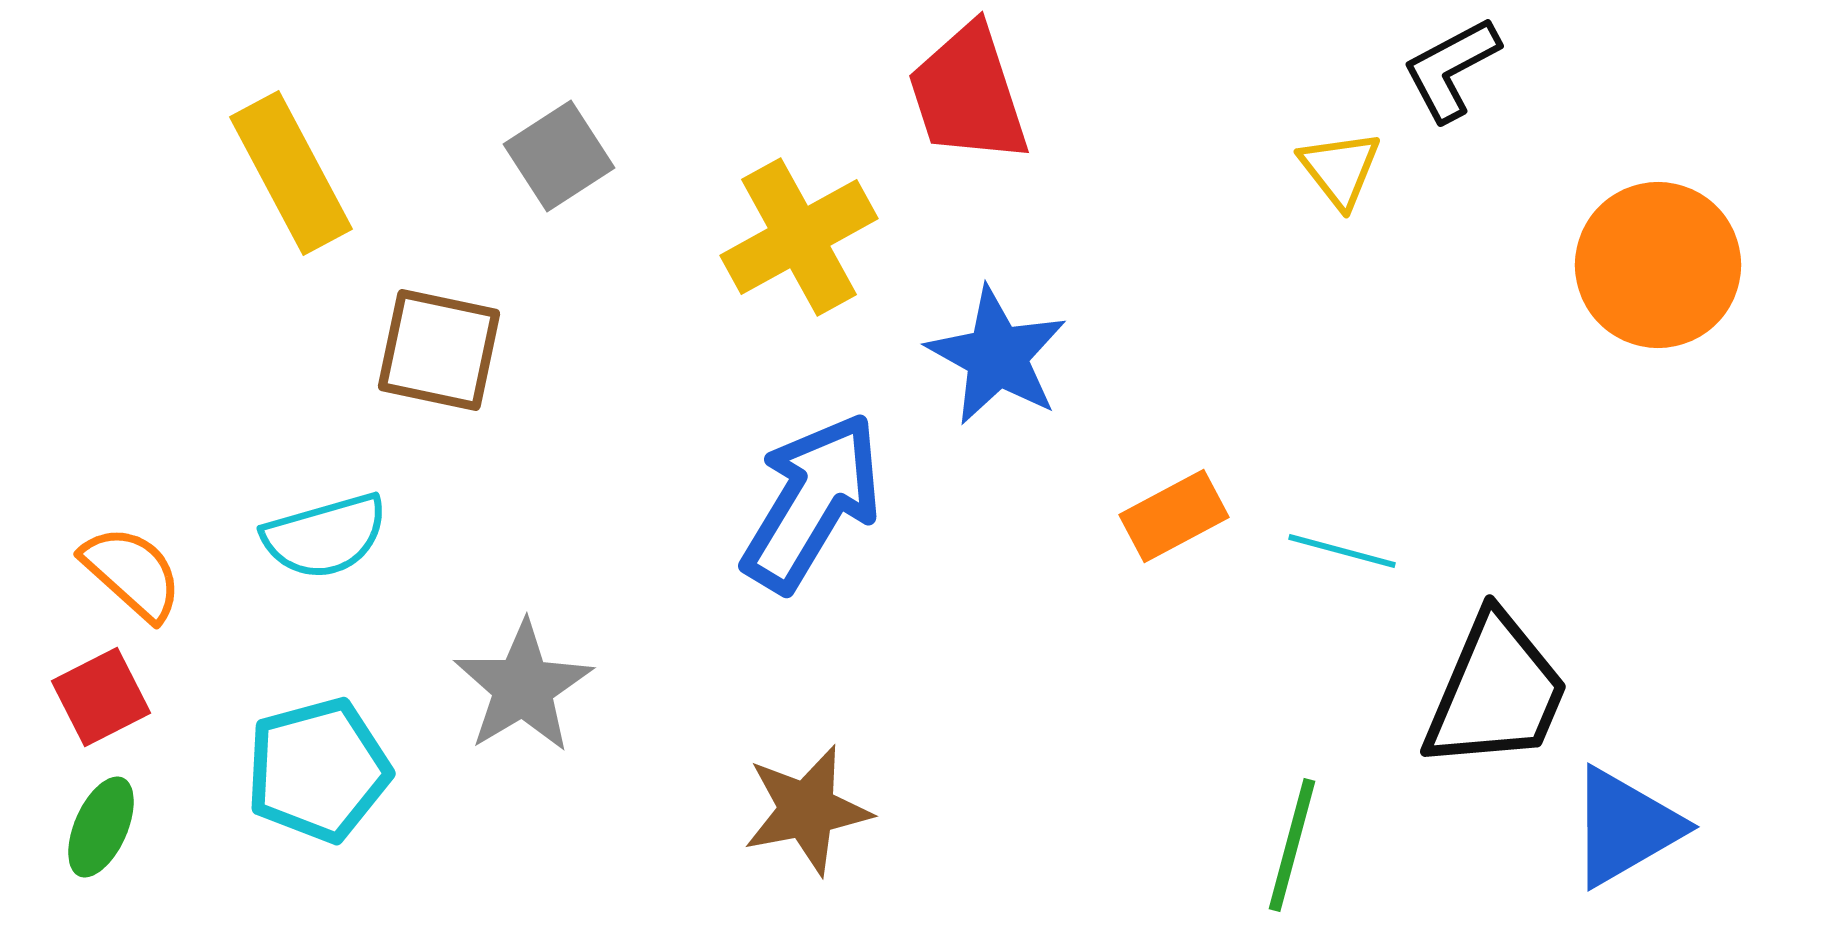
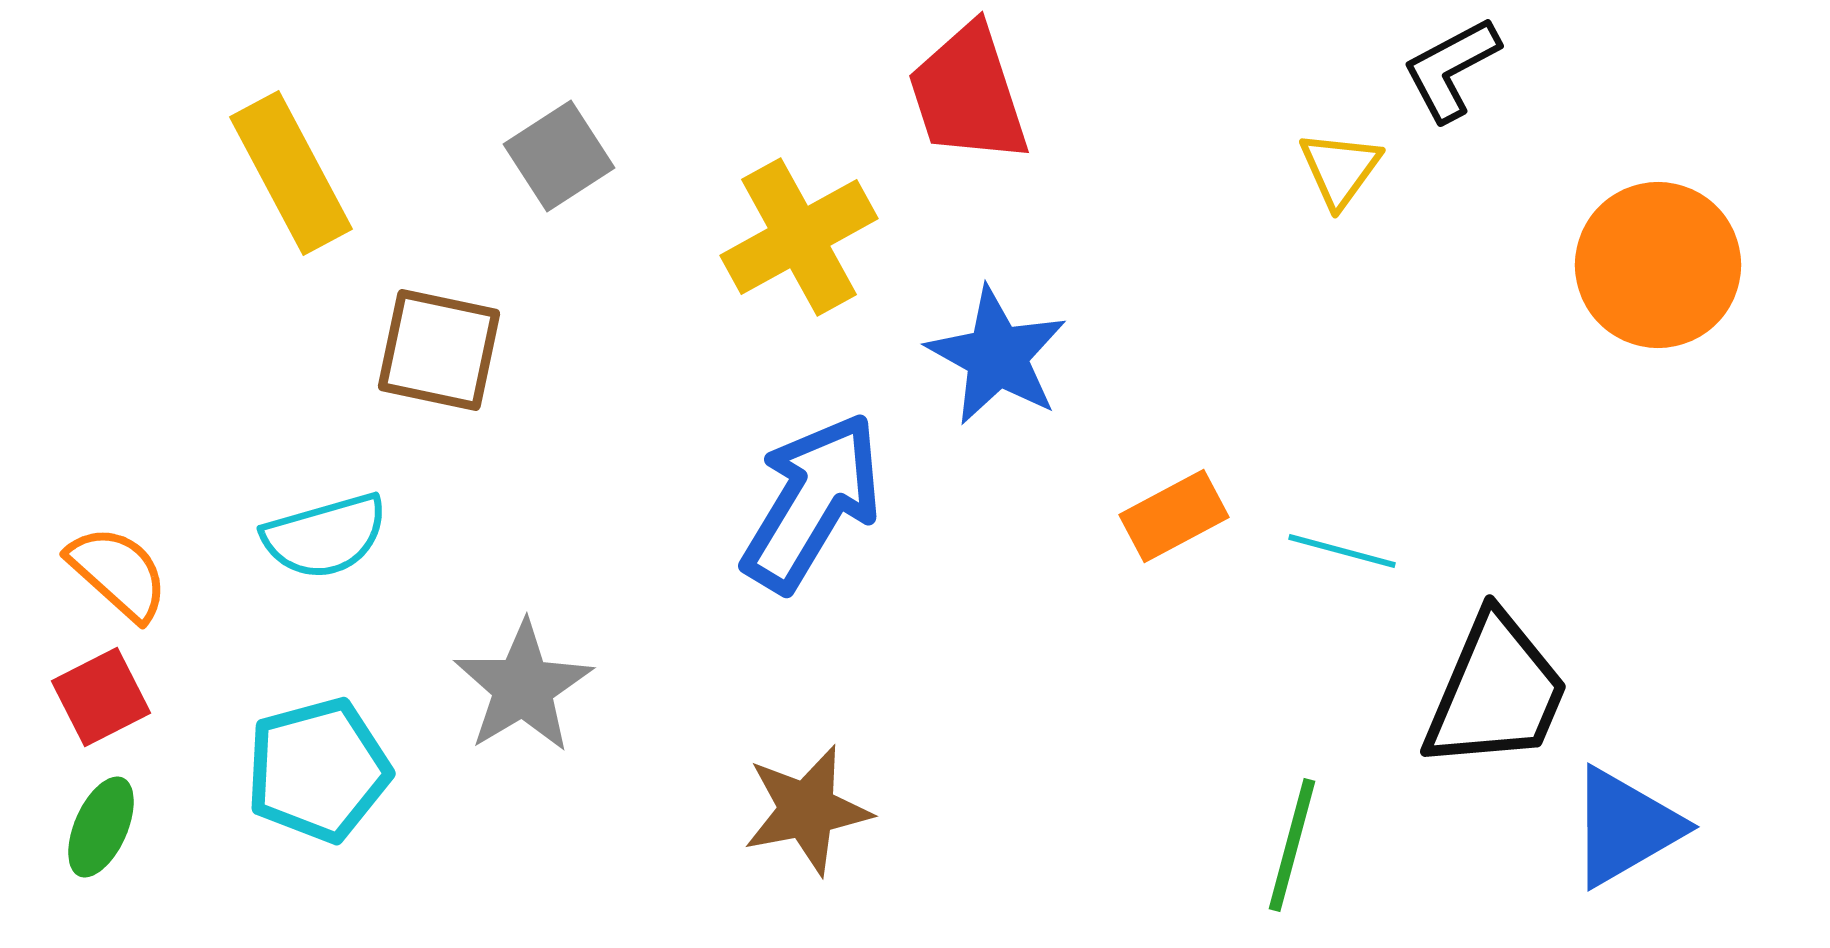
yellow triangle: rotated 14 degrees clockwise
orange semicircle: moved 14 px left
